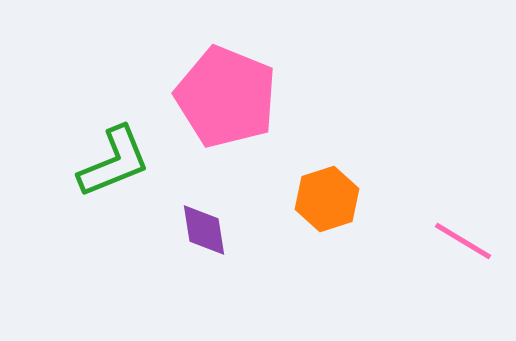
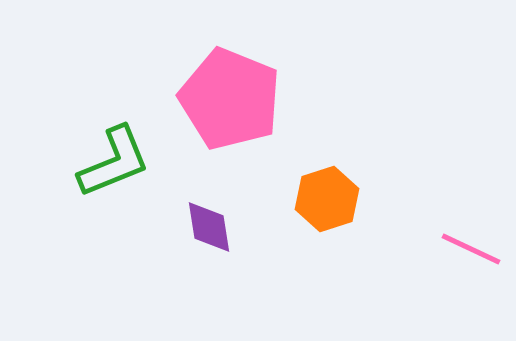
pink pentagon: moved 4 px right, 2 px down
purple diamond: moved 5 px right, 3 px up
pink line: moved 8 px right, 8 px down; rotated 6 degrees counterclockwise
